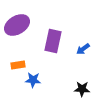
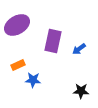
blue arrow: moved 4 px left
orange rectangle: rotated 16 degrees counterclockwise
black star: moved 1 px left, 2 px down
